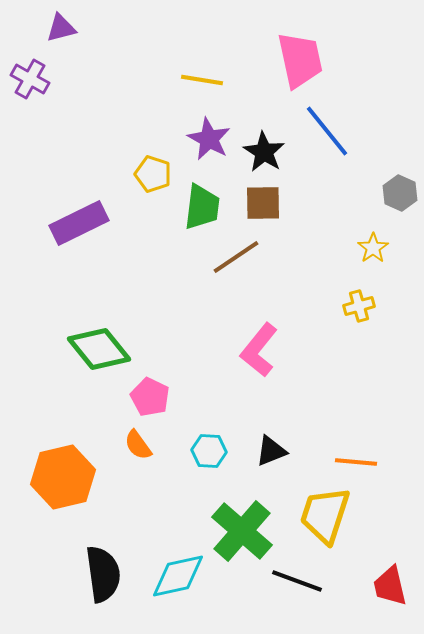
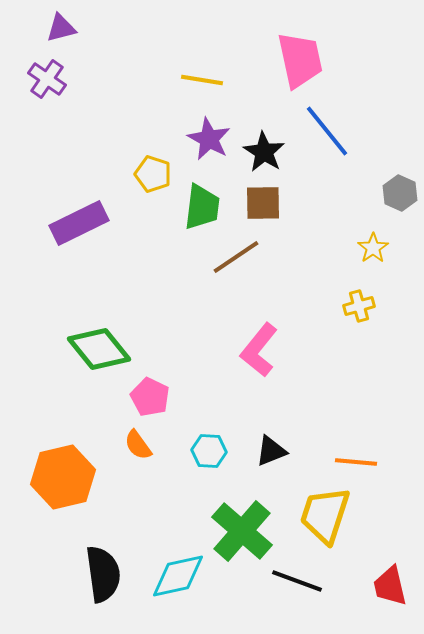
purple cross: moved 17 px right; rotated 6 degrees clockwise
